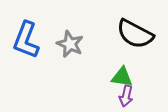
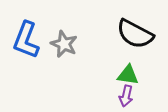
gray star: moved 6 px left
green triangle: moved 6 px right, 2 px up
